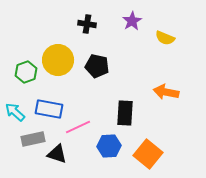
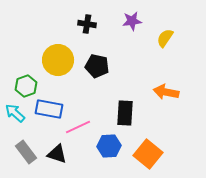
purple star: rotated 24 degrees clockwise
yellow semicircle: rotated 102 degrees clockwise
green hexagon: moved 14 px down
cyan arrow: moved 1 px down
gray rectangle: moved 7 px left, 13 px down; rotated 65 degrees clockwise
